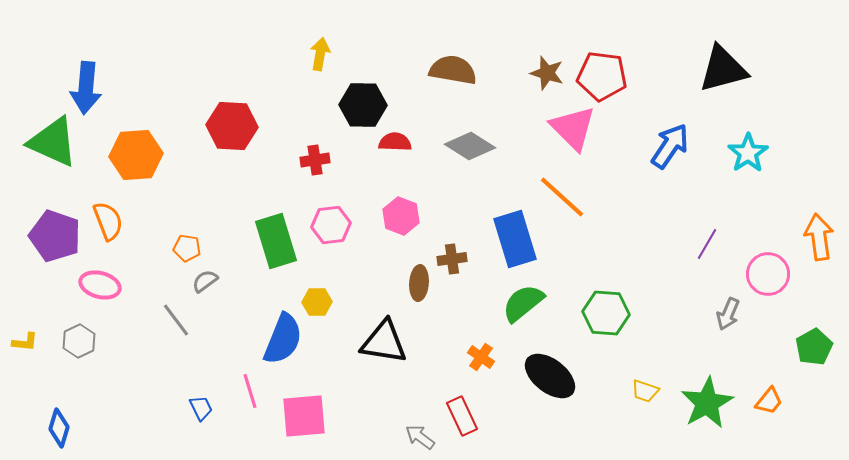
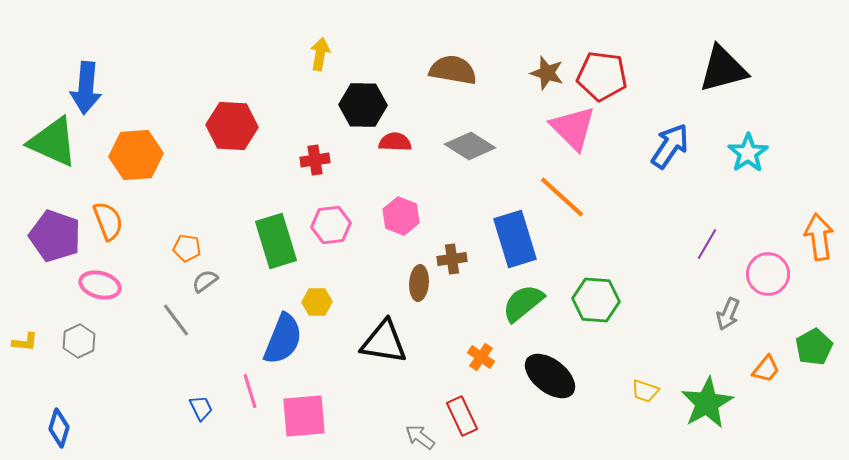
green hexagon at (606, 313): moved 10 px left, 13 px up
orange trapezoid at (769, 401): moved 3 px left, 32 px up
